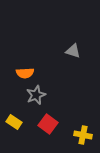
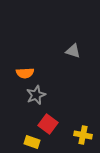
yellow rectangle: moved 18 px right, 20 px down; rotated 14 degrees counterclockwise
